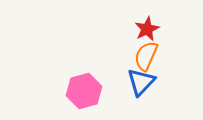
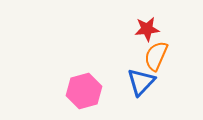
red star: rotated 20 degrees clockwise
orange semicircle: moved 10 px right
